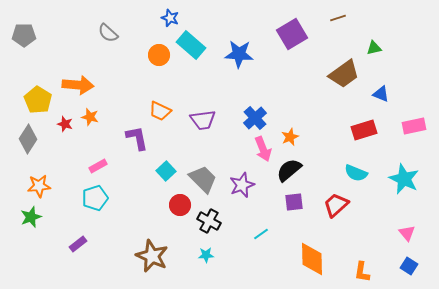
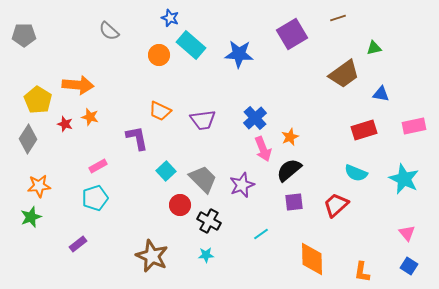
gray semicircle at (108, 33): moved 1 px right, 2 px up
blue triangle at (381, 94): rotated 12 degrees counterclockwise
